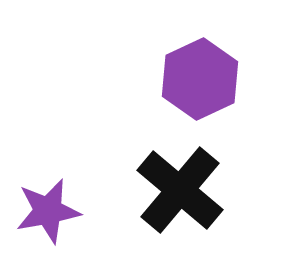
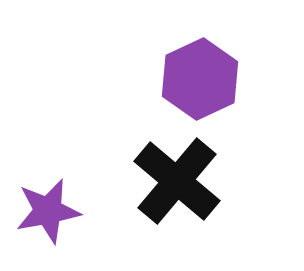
black cross: moved 3 px left, 9 px up
